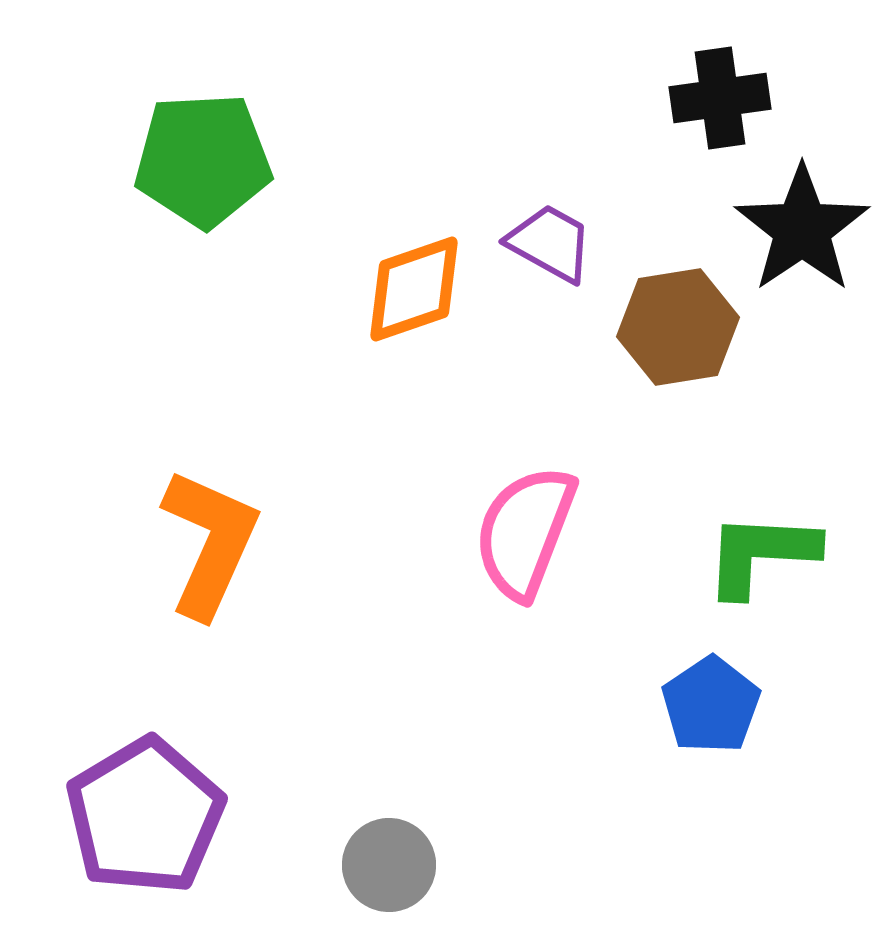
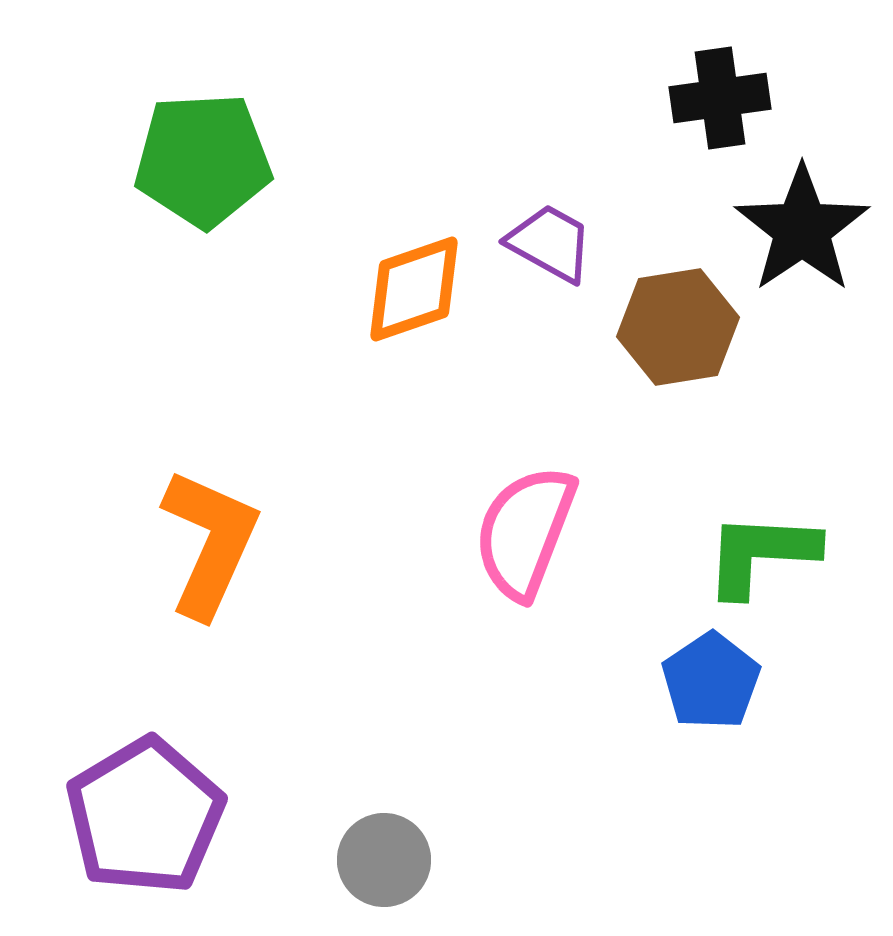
blue pentagon: moved 24 px up
gray circle: moved 5 px left, 5 px up
